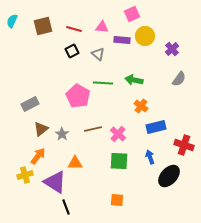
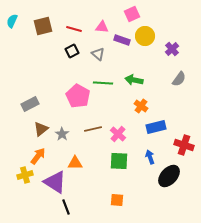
purple rectangle: rotated 14 degrees clockwise
